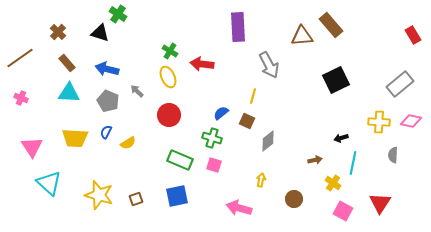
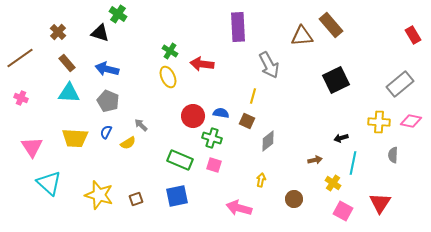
gray arrow at (137, 91): moved 4 px right, 34 px down
blue semicircle at (221, 113): rotated 49 degrees clockwise
red circle at (169, 115): moved 24 px right, 1 px down
